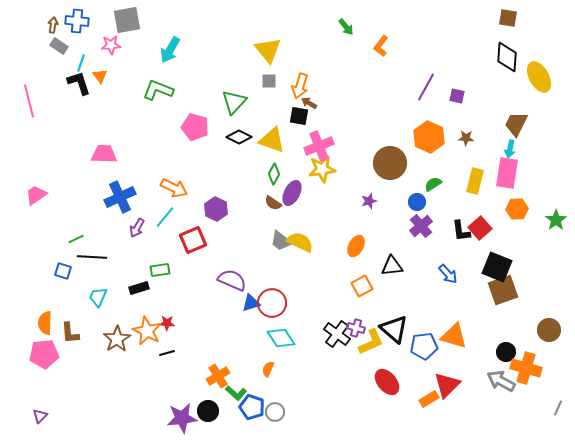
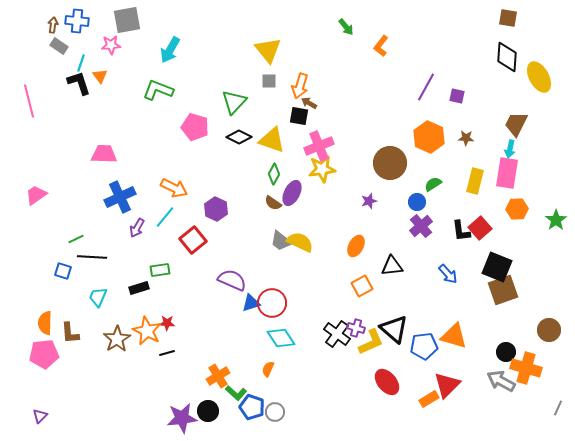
red square at (193, 240): rotated 16 degrees counterclockwise
